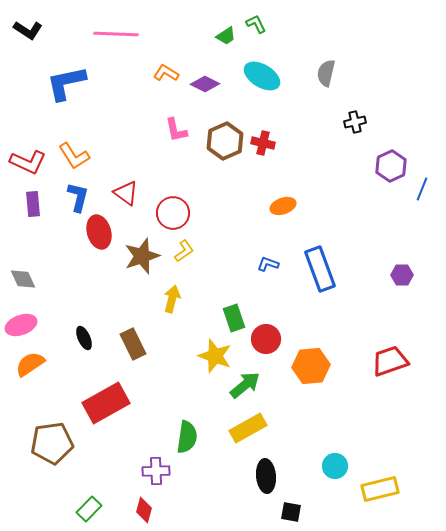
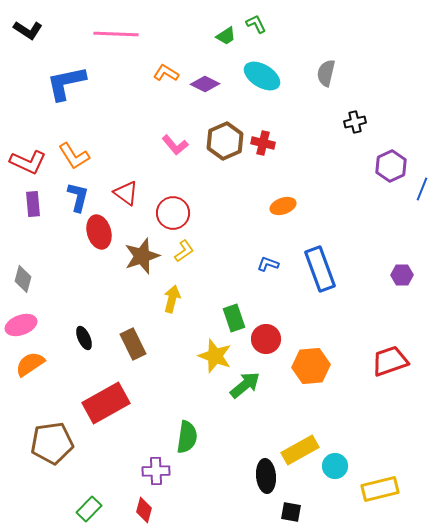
pink L-shape at (176, 130): moved 1 px left, 15 px down; rotated 28 degrees counterclockwise
gray diamond at (23, 279): rotated 40 degrees clockwise
yellow rectangle at (248, 428): moved 52 px right, 22 px down
